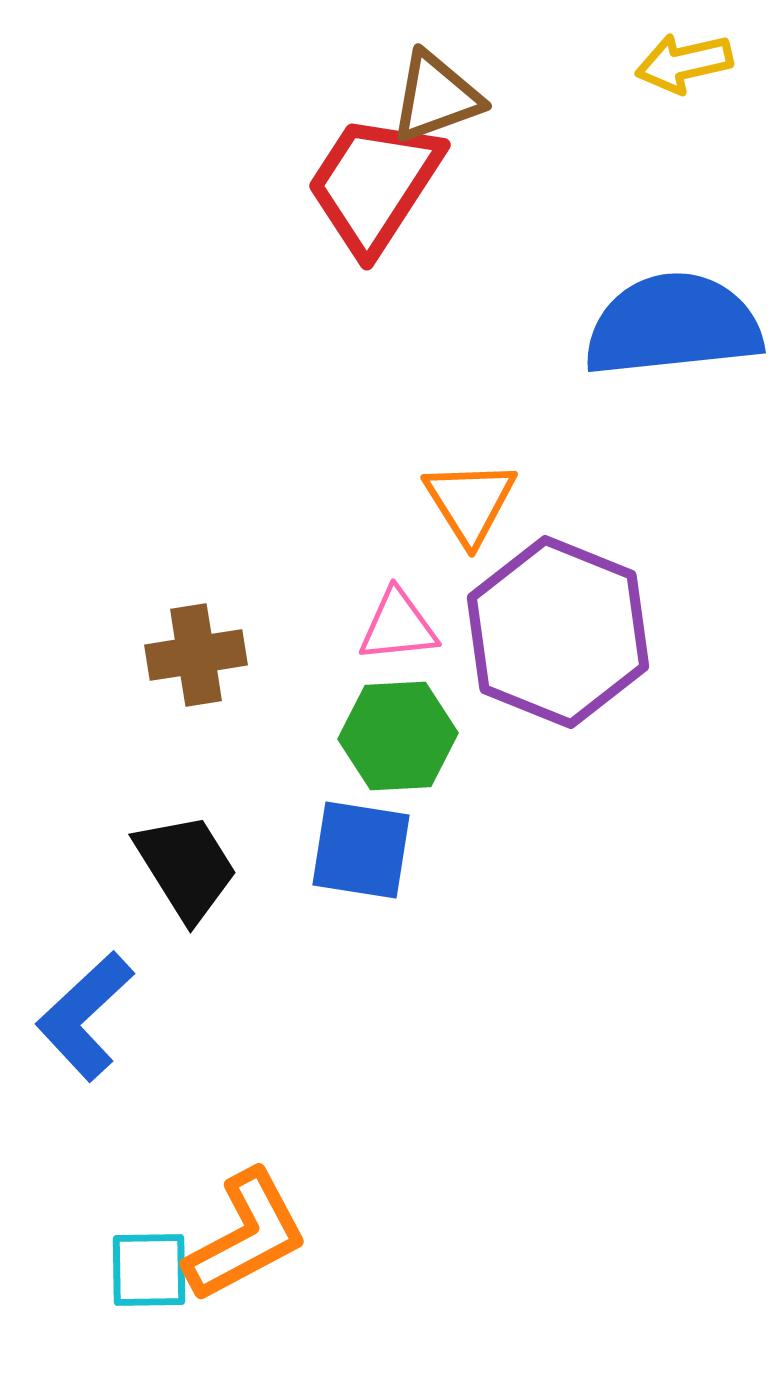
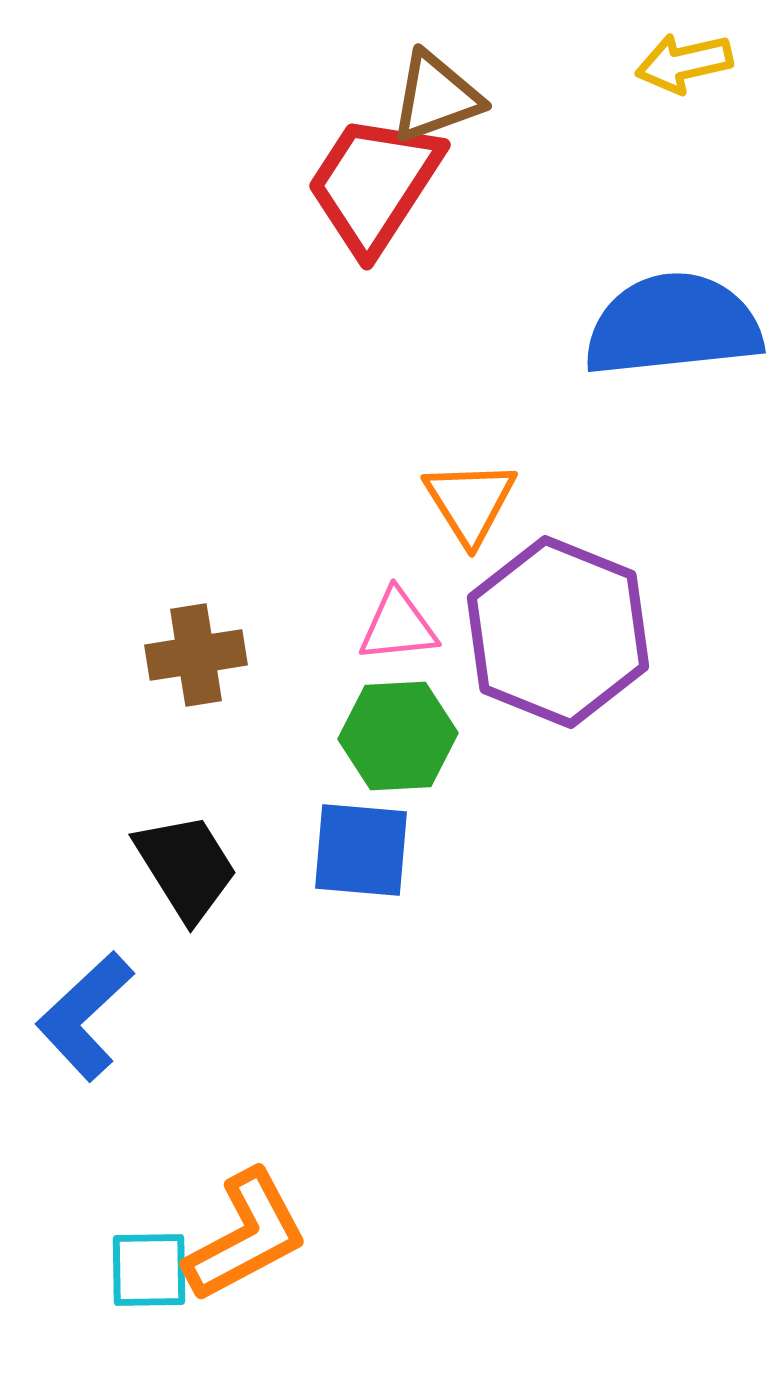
blue square: rotated 4 degrees counterclockwise
